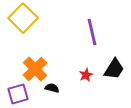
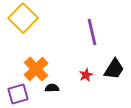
orange cross: moved 1 px right
black semicircle: rotated 16 degrees counterclockwise
